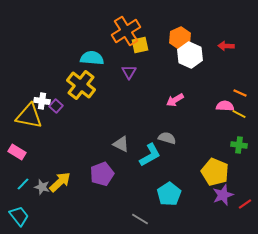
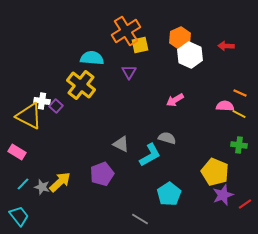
yellow triangle: rotated 16 degrees clockwise
